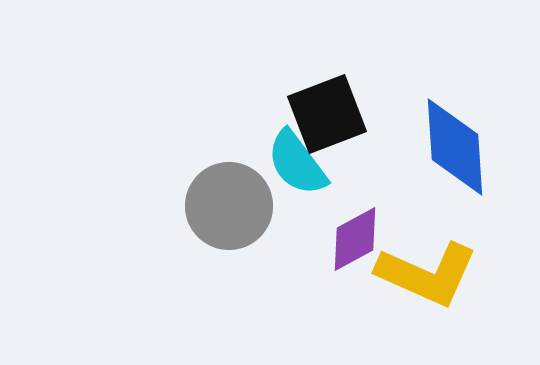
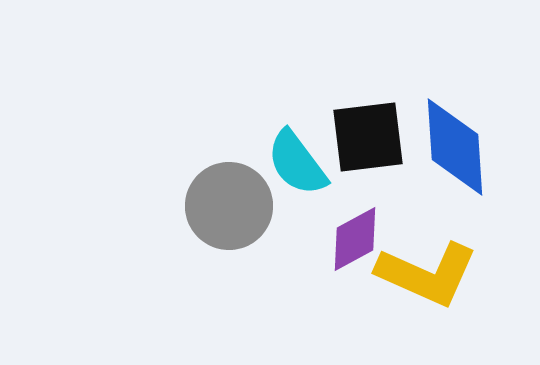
black square: moved 41 px right, 23 px down; rotated 14 degrees clockwise
